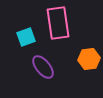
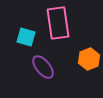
cyan square: rotated 36 degrees clockwise
orange hexagon: rotated 15 degrees counterclockwise
